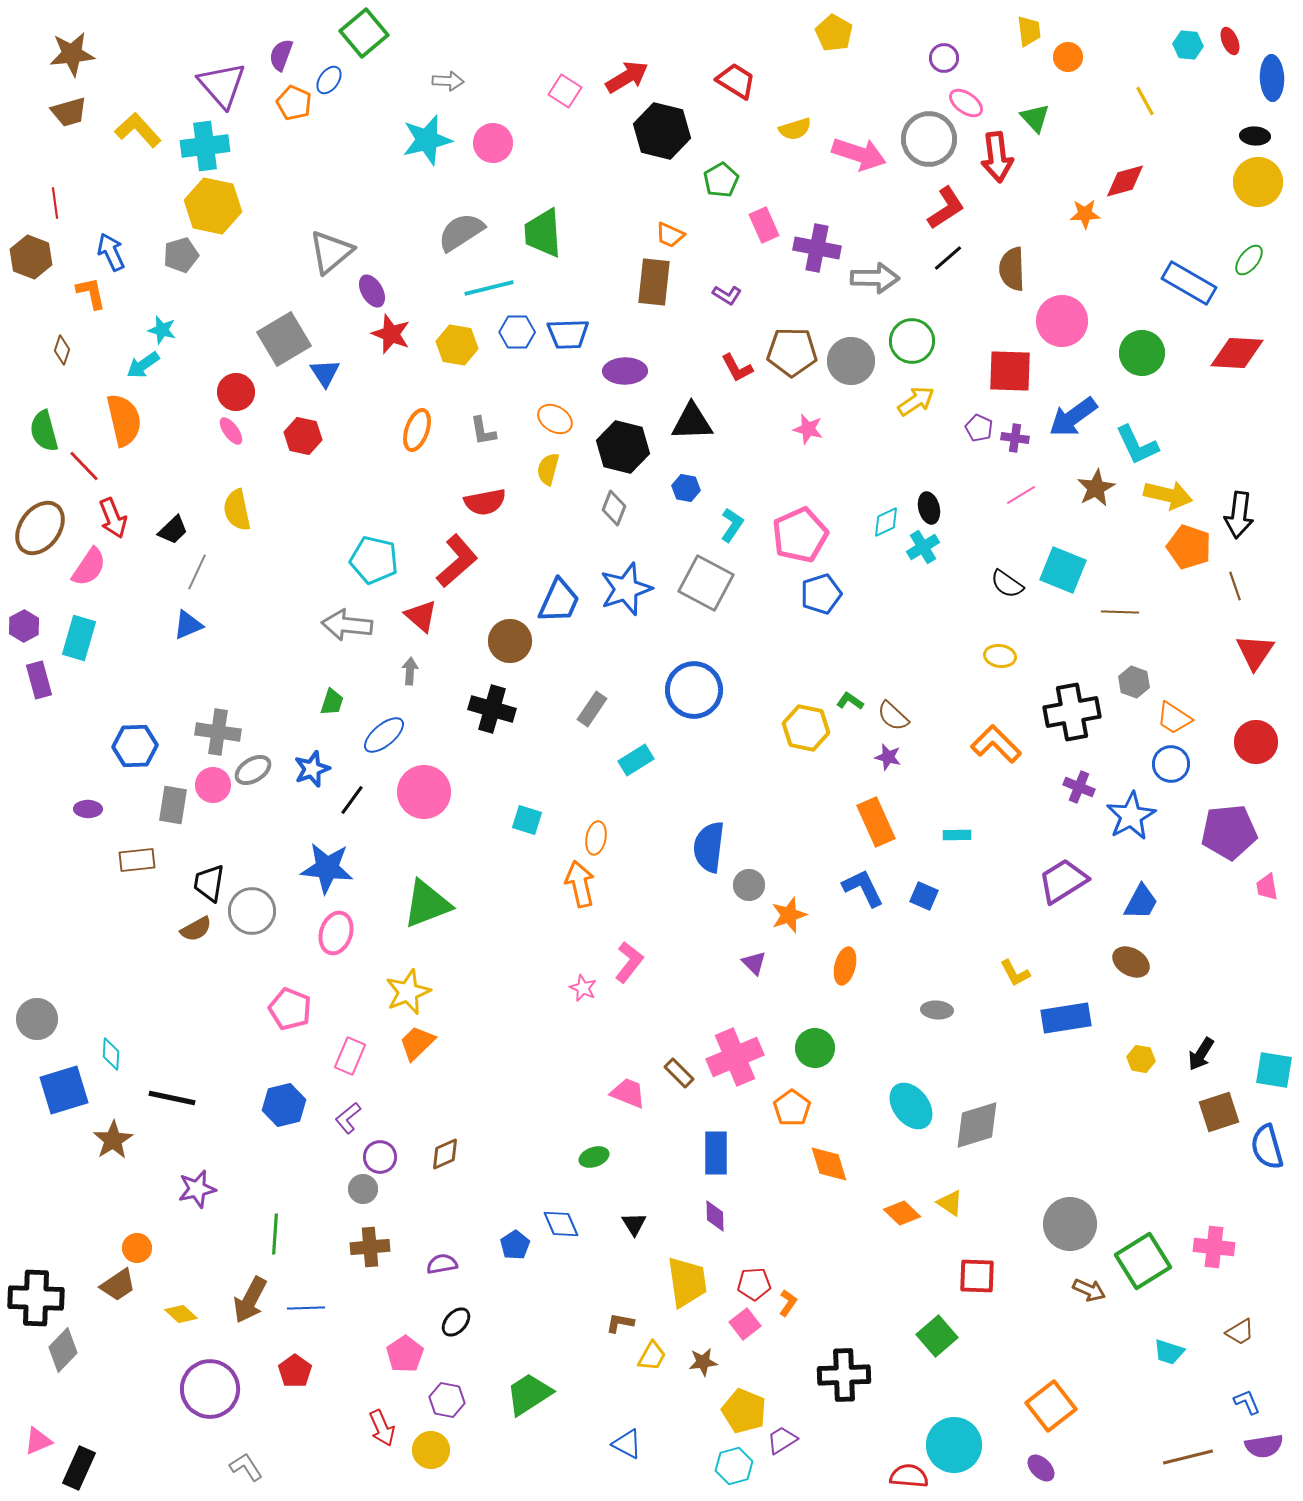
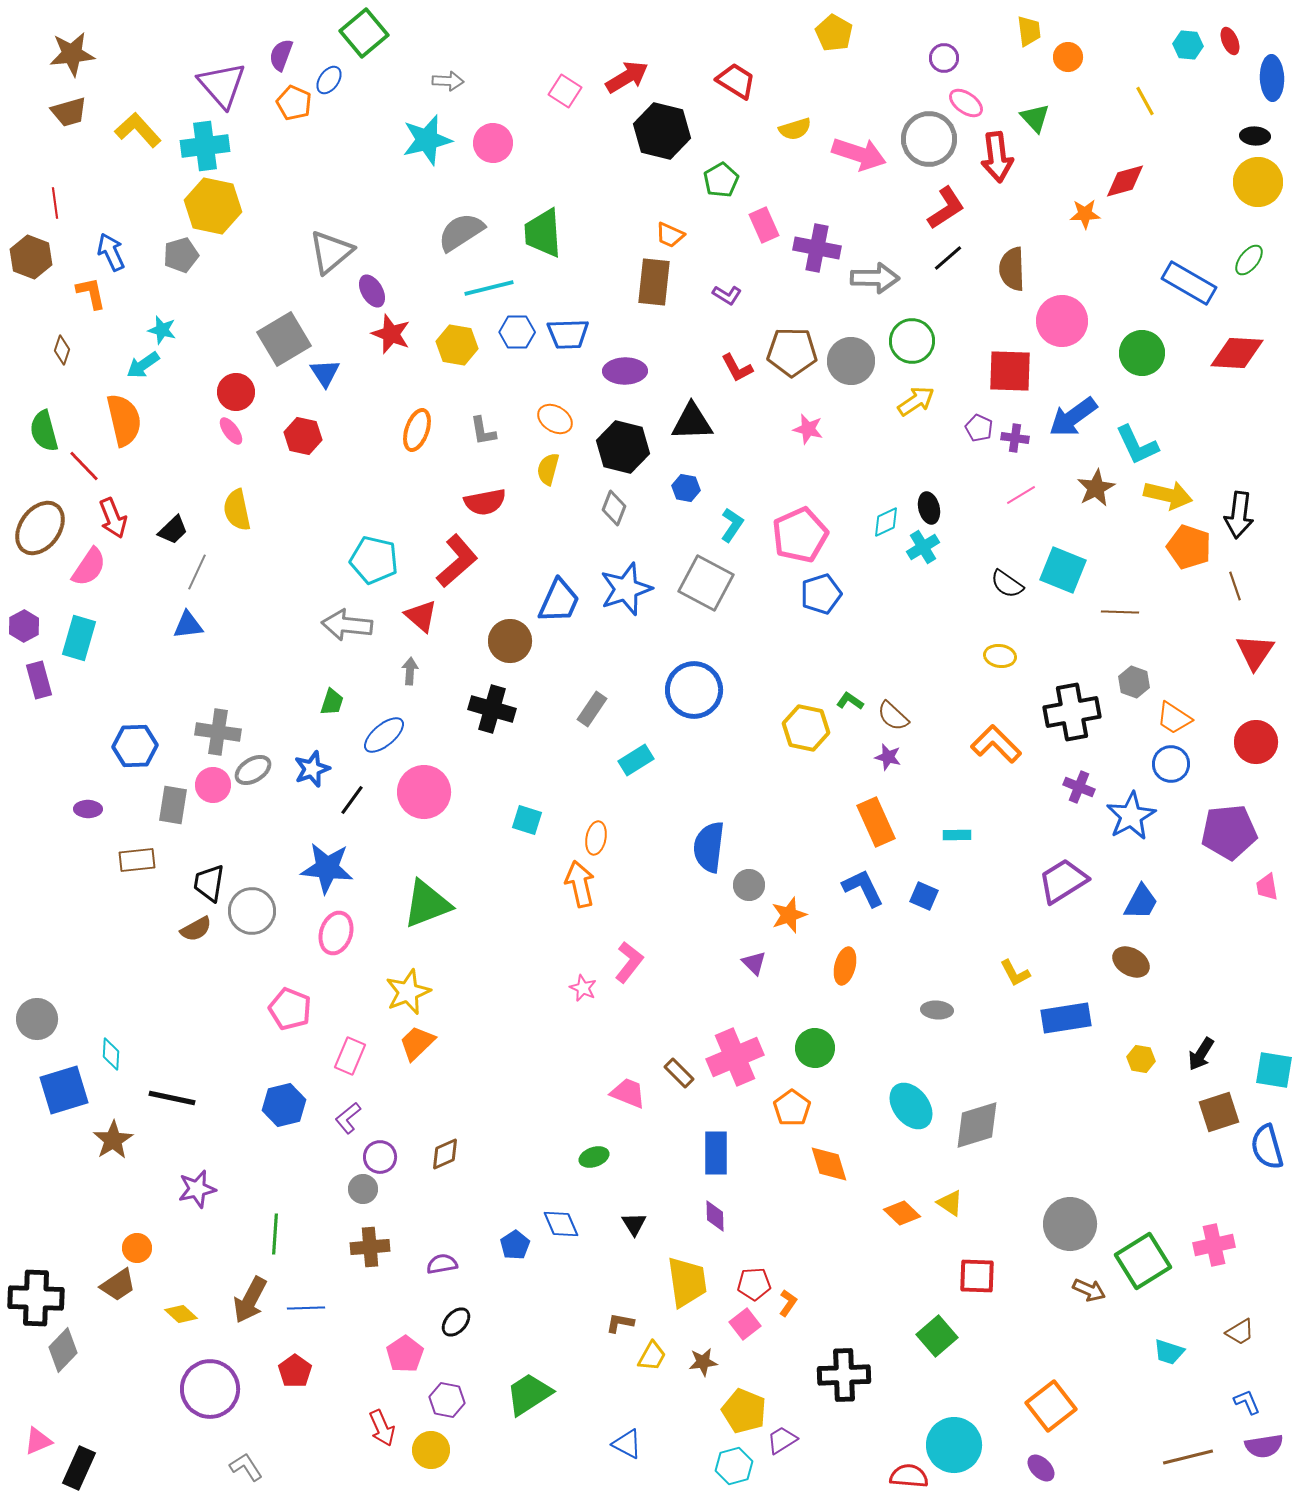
blue triangle at (188, 625): rotated 16 degrees clockwise
pink cross at (1214, 1247): moved 2 px up; rotated 18 degrees counterclockwise
